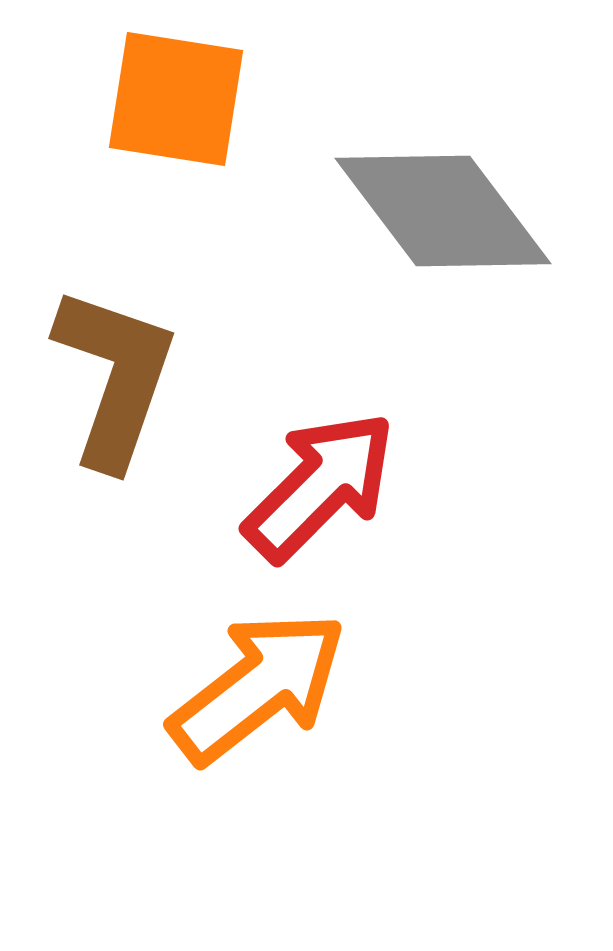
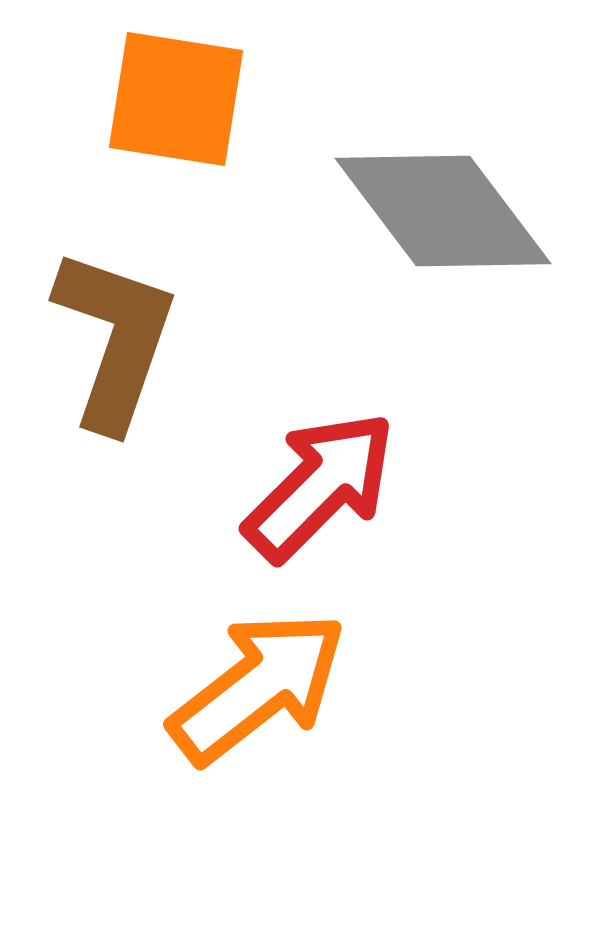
brown L-shape: moved 38 px up
